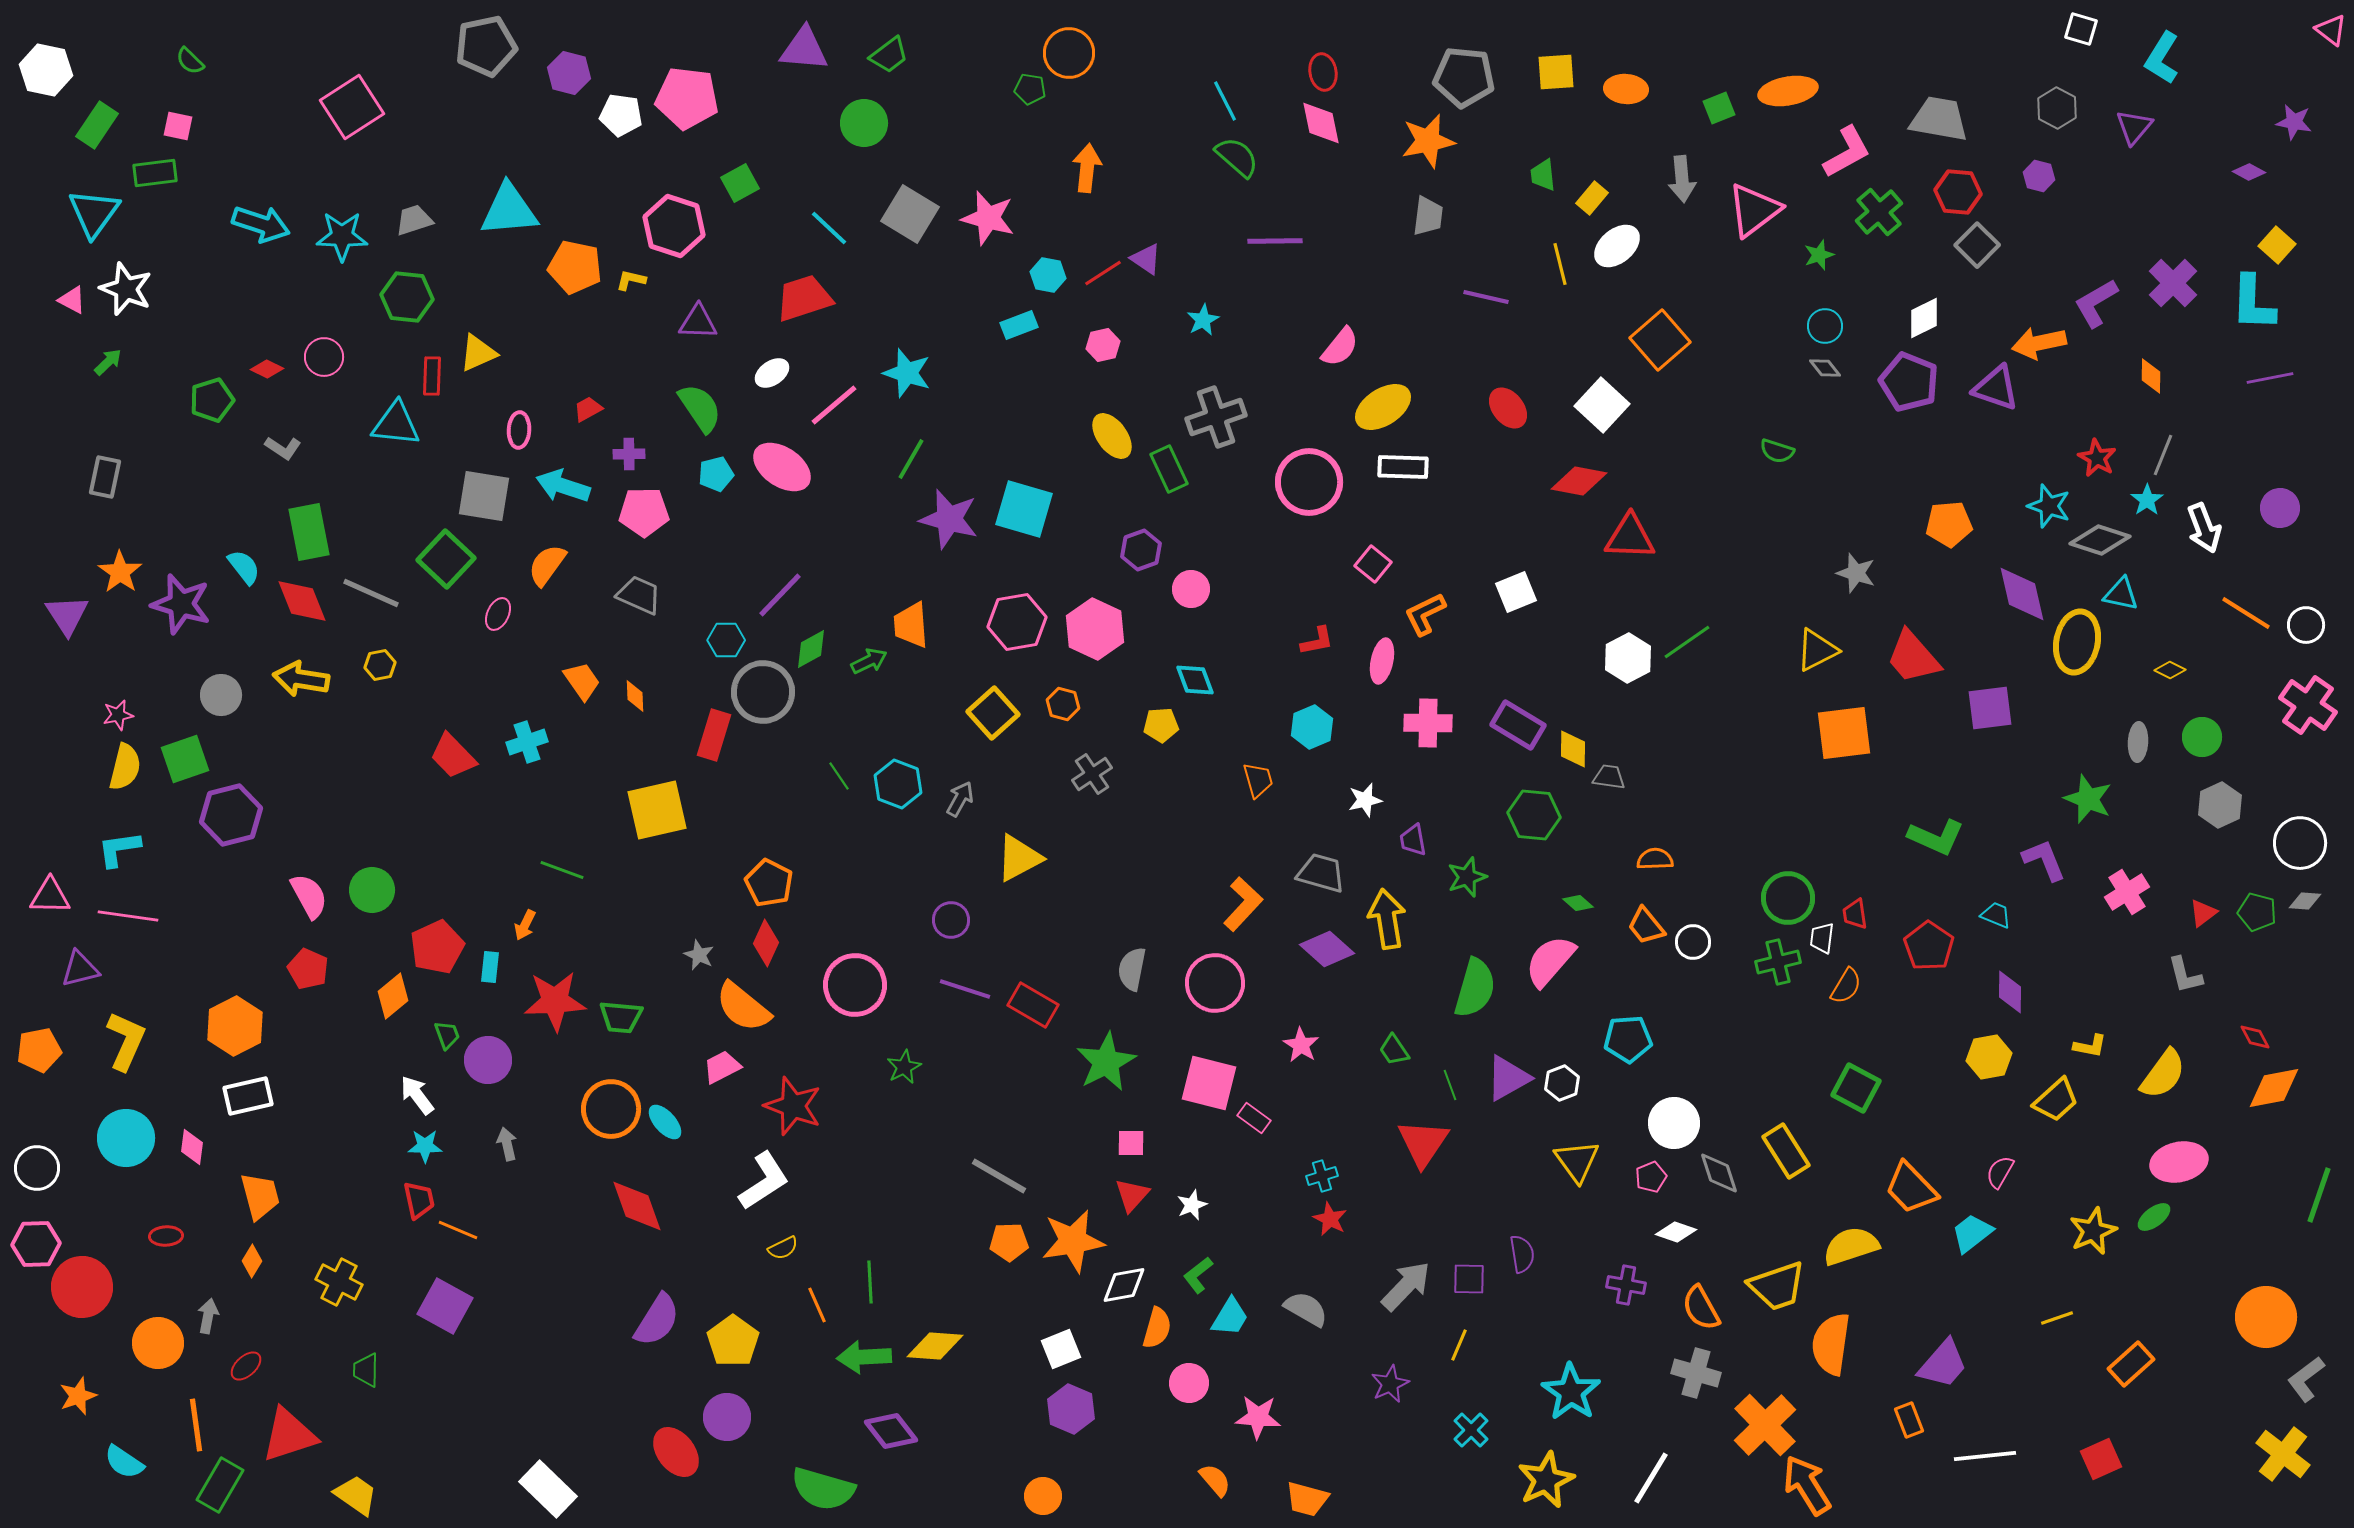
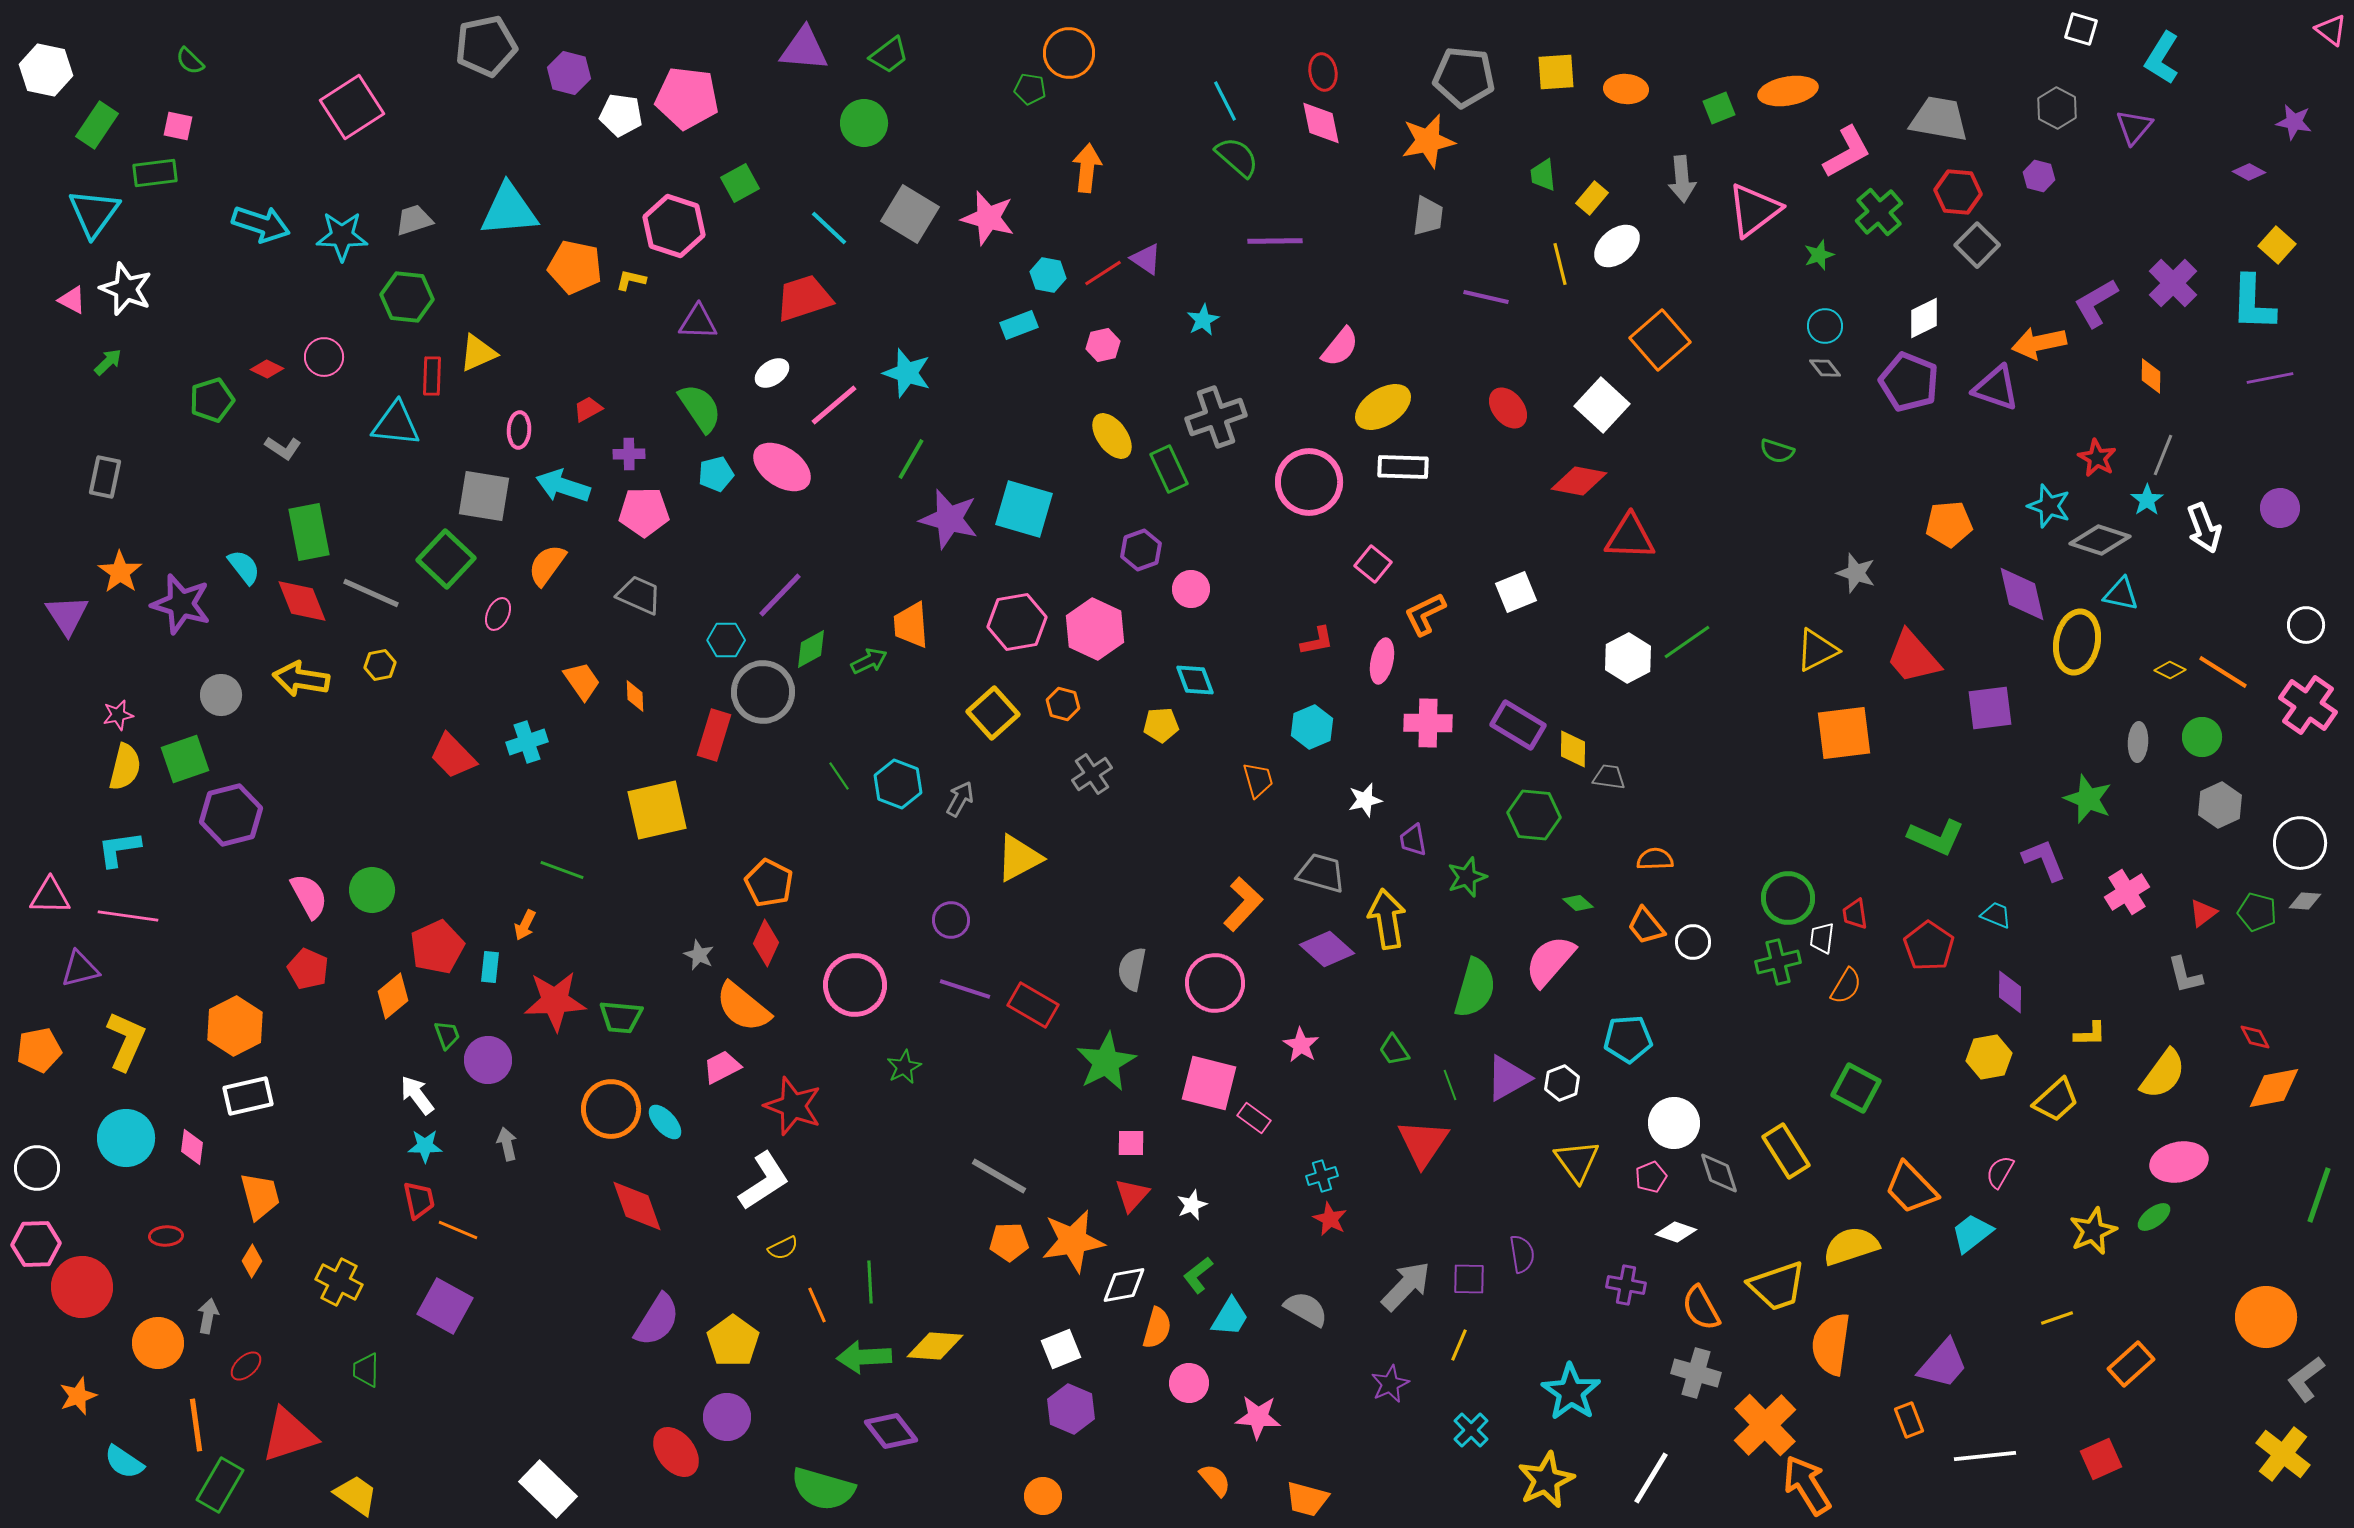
orange line at (2246, 613): moved 23 px left, 59 px down
yellow L-shape at (2090, 1046): moved 12 px up; rotated 12 degrees counterclockwise
